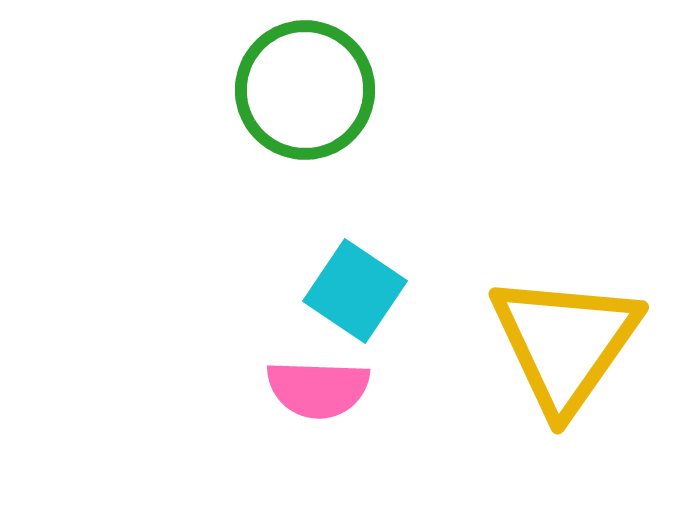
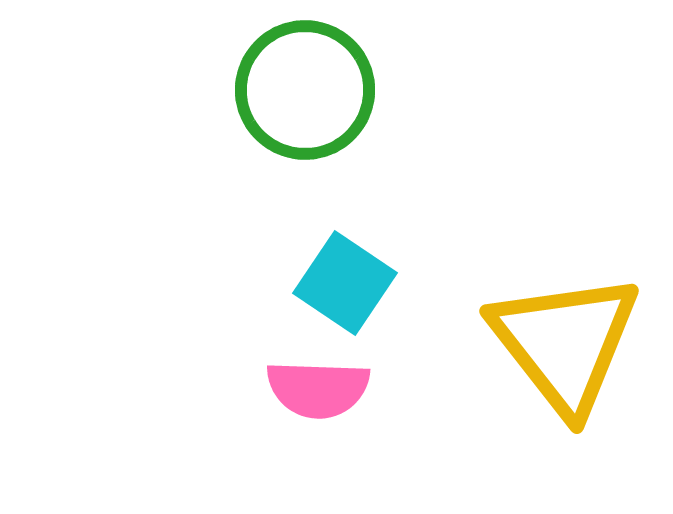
cyan square: moved 10 px left, 8 px up
yellow triangle: rotated 13 degrees counterclockwise
